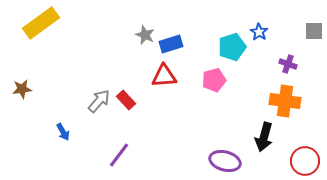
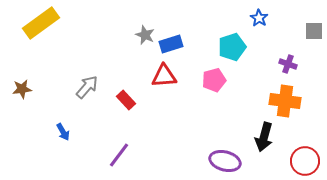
blue star: moved 14 px up
gray arrow: moved 12 px left, 14 px up
